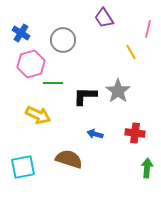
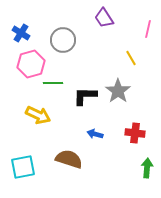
yellow line: moved 6 px down
